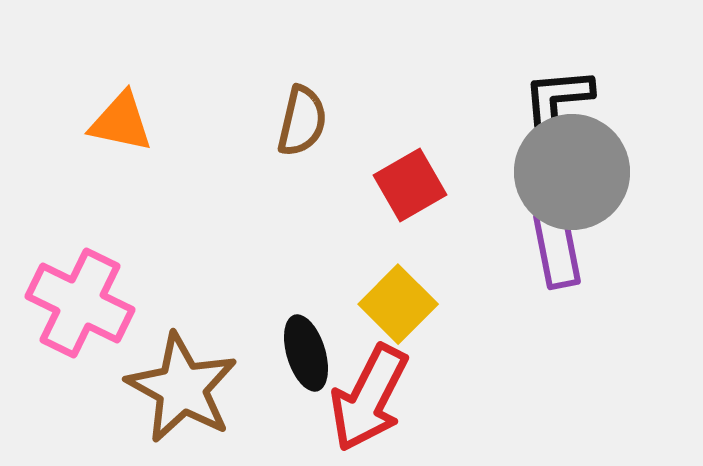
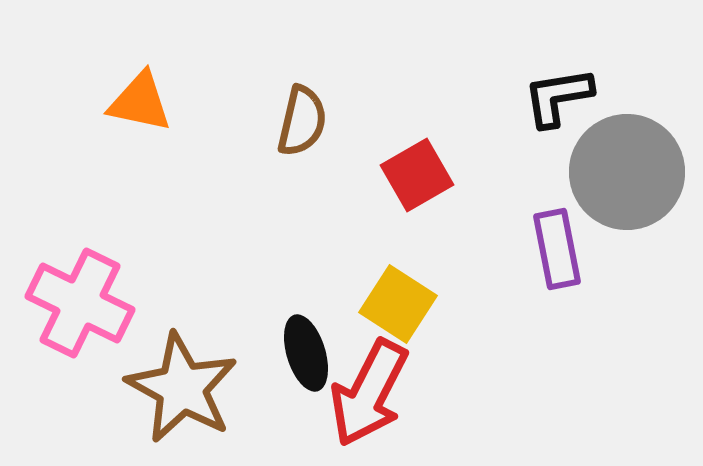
black L-shape: rotated 4 degrees counterclockwise
orange triangle: moved 19 px right, 20 px up
gray circle: moved 55 px right
red square: moved 7 px right, 10 px up
yellow square: rotated 12 degrees counterclockwise
red arrow: moved 5 px up
